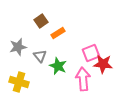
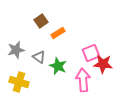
gray star: moved 2 px left, 3 px down
gray triangle: moved 1 px left, 1 px down; rotated 16 degrees counterclockwise
pink arrow: moved 1 px down
